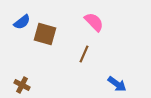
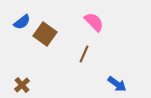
brown square: rotated 20 degrees clockwise
brown cross: rotated 21 degrees clockwise
